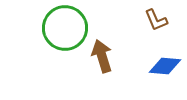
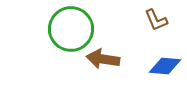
green circle: moved 6 px right, 1 px down
brown arrow: moved 1 px right, 3 px down; rotated 64 degrees counterclockwise
